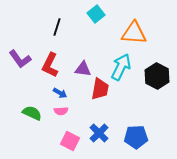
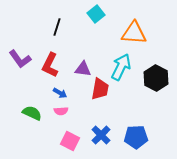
black hexagon: moved 1 px left, 2 px down
blue cross: moved 2 px right, 2 px down
